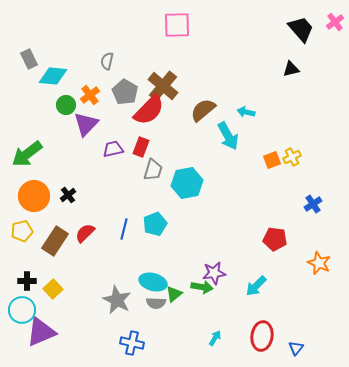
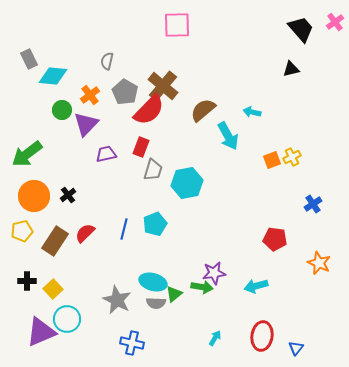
green circle at (66, 105): moved 4 px left, 5 px down
cyan arrow at (246, 112): moved 6 px right
purple trapezoid at (113, 149): moved 7 px left, 5 px down
cyan arrow at (256, 286): rotated 30 degrees clockwise
cyan circle at (22, 310): moved 45 px right, 9 px down
